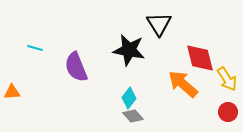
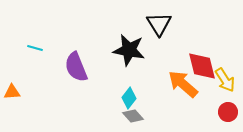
red diamond: moved 2 px right, 8 px down
yellow arrow: moved 2 px left, 1 px down
